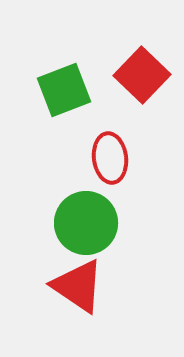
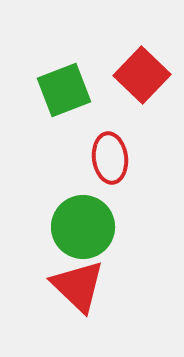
green circle: moved 3 px left, 4 px down
red triangle: rotated 10 degrees clockwise
